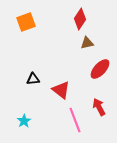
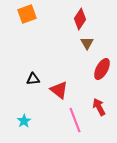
orange square: moved 1 px right, 8 px up
brown triangle: rotated 48 degrees counterclockwise
red ellipse: moved 2 px right; rotated 15 degrees counterclockwise
red triangle: moved 2 px left
